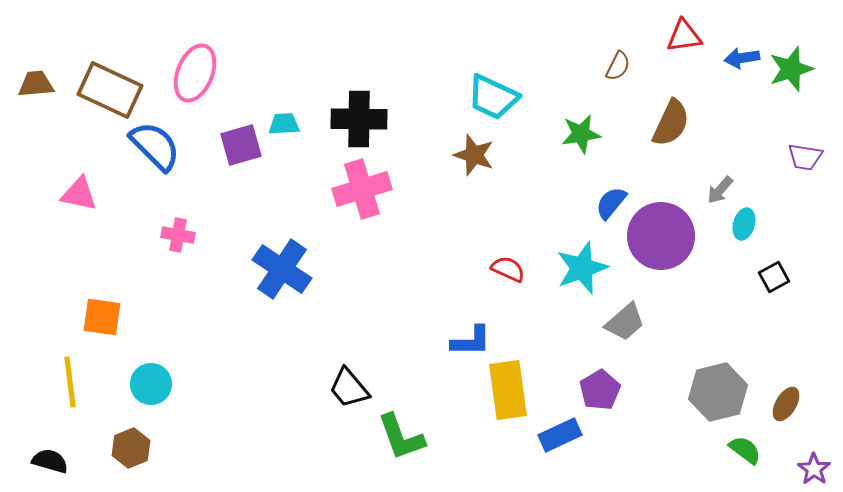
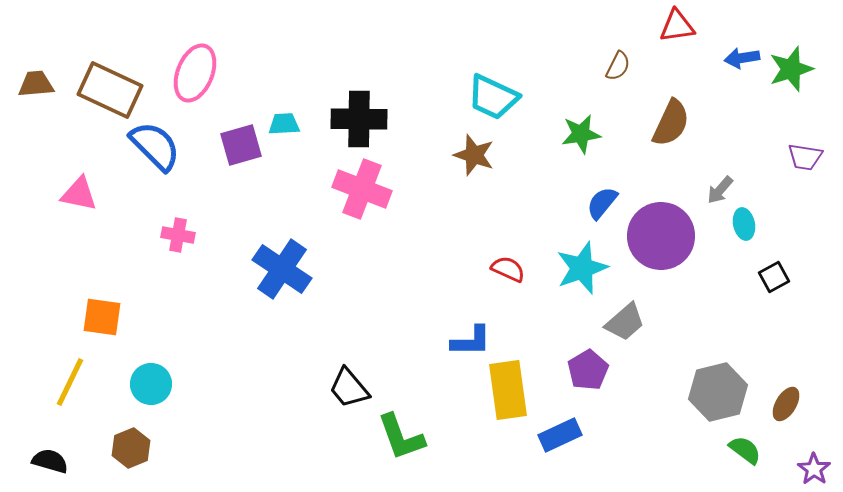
red triangle at (684, 36): moved 7 px left, 10 px up
pink cross at (362, 189): rotated 38 degrees clockwise
blue semicircle at (611, 203): moved 9 px left
cyan ellipse at (744, 224): rotated 28 degrees counterclockwise
yellow line at (70, 382): rotated 33 degrees clockwise
purple pentagon at (600, 390): moved 12 px left, 20 px up
